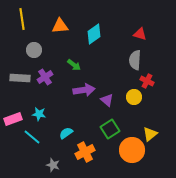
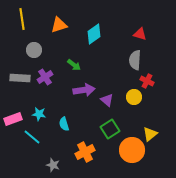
orange triangle: moved 1 px left, 1 px up; rotated 12 degrees counterclockwise
cyan semicircle: moved 2 px left, 9 px up; rotated 72 degrees counterclockwise
